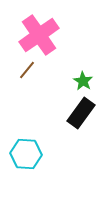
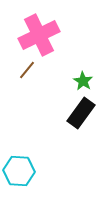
pink cross: rotated 9 degrees clockwise
cyan hexagon: moved 7 px left, 17 px down
